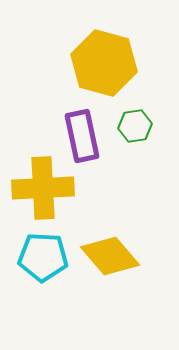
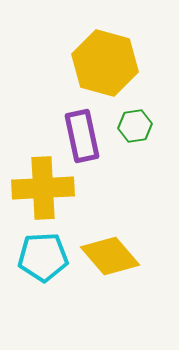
yellow hexagon: moved 1 px right
cyan pentagon: rotated 6 degrees counterclockwise
